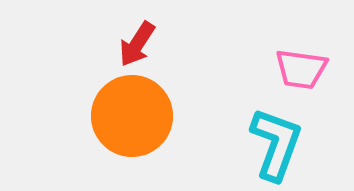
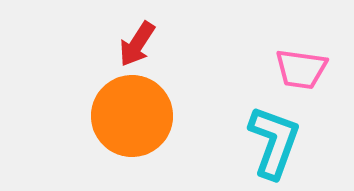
cyan L-shape: moved 2 px left, 2 px up
